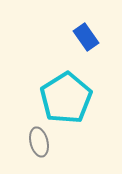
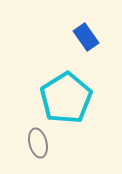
gray ellipse: moved 1 px left, 1 px down
